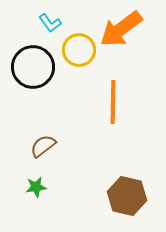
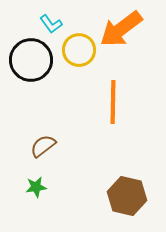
cyan L-shape: moved 1 px right, 1 px down
black circle: moved 2 px left, 7 px up
